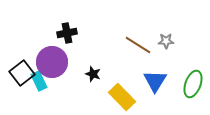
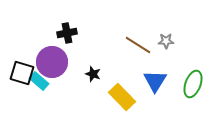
black square: rotated 35 degrees counterclockwise
cyan rectangle: rotated 24 degrees counterclockwise
